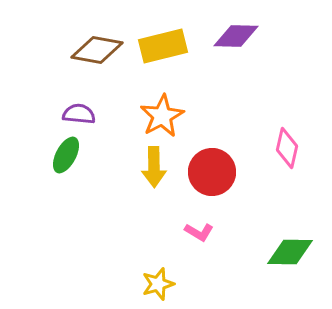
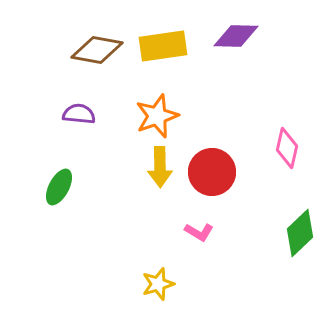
yellow rectangle: rotated 6 degrees clockwise
orange star: moved 5 px left; rotated 9 degrees clockwise
green ellipse: moved 7 px left, 32 px down
yellow arrow: moved 6 px right
green diamond: moved 10 px right, 19 px up; rotated 45 degrees counterclockwise
